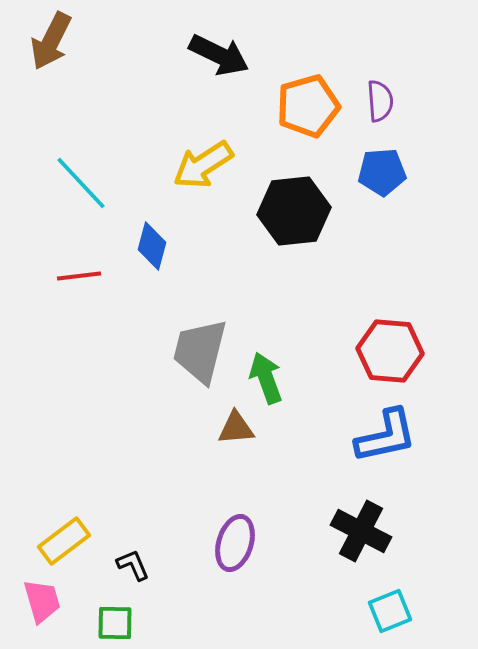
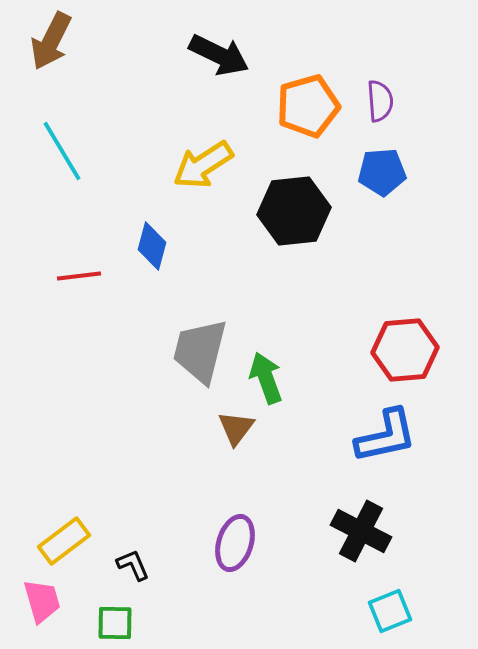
cyan line: moved 19 px left, 32 px up; rotated 12 degrees clockwise
red hexagon: moved 15 px right, 1 px up; rotated 10 degrees counterclockwise
brown triangle: rotated 48 degrees counterclockwise
